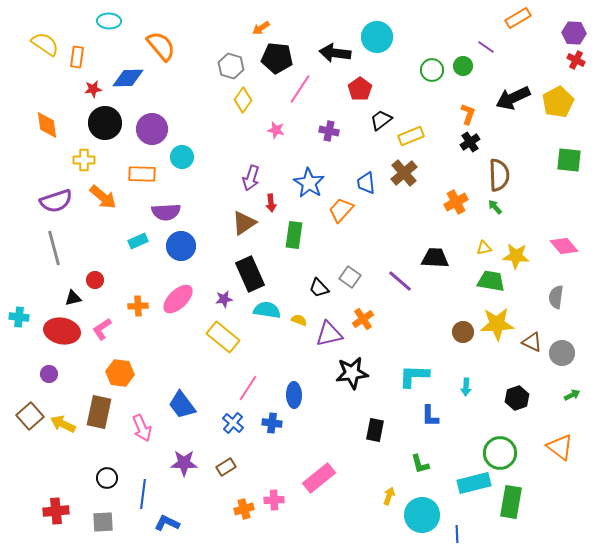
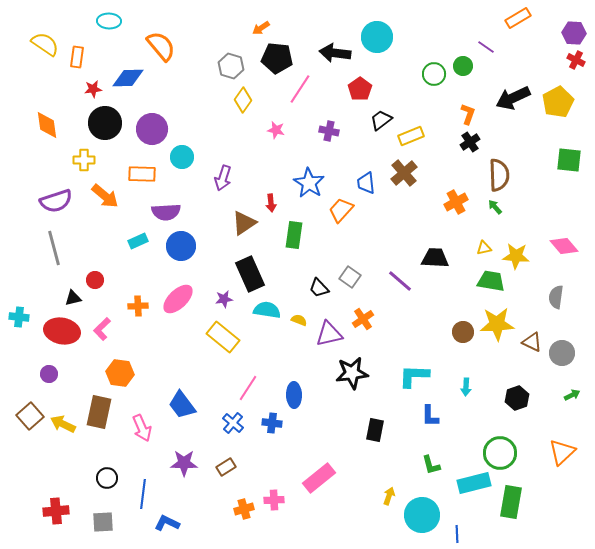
green circle at (432, 70): moved 2 px right, 4 px down
purple arrow at (251, 178): moved 28 px left
orange arrow at (103, 197): moved 2 px right, 1 px up
pink L-shape at (102, 329): rotated 10 degrees counterclockwise
orange triangle at (560, 447): moved 2 px right, 5 px down; rotated 40 degrees clockwise
green L-shape at (420, 464): moved 11 px right, 1 px down
